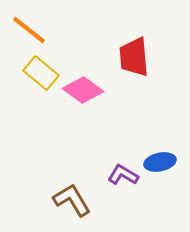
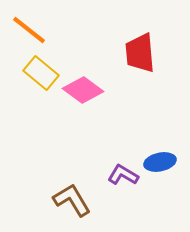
red trapezoid: moved 6 px right, 4 px up
